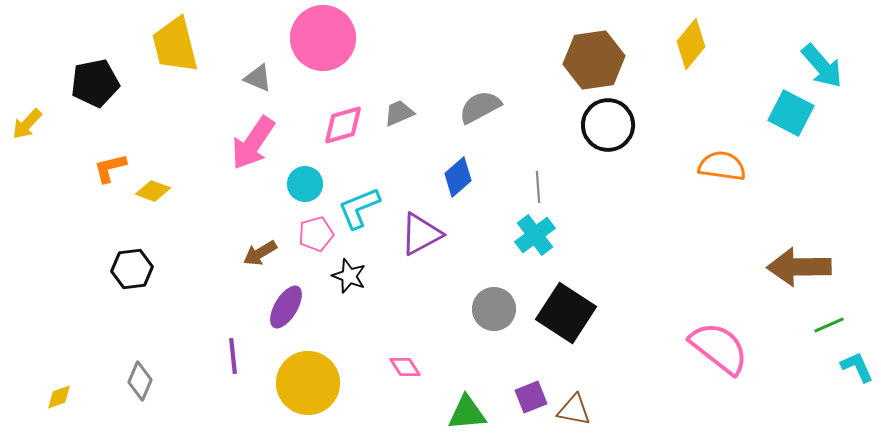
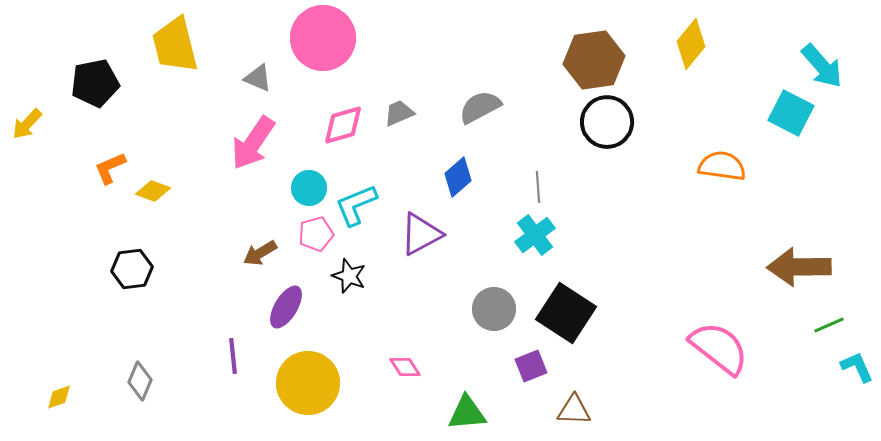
black circle at (608, 125): moved 1 px left, 3 px up
orange L-shape at (110, 168): rotated 9 degrees counterclockwise
cyan circle at (305, 184): moved 4 px right, 4 px down
cyan L-shape at (359, 208): moved 3 px left, 3 px up
purple square at (531, 397): moved 31 px up
brown triangle at (574, 410): rotated 9 degrees counterclockwise
